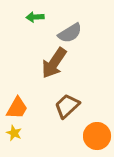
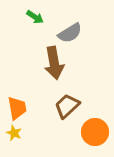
green arrow: rotated 144 degrees counterclockwise
brown arrow: rotated 44 degrees counterclockwise
orange trapezoid: rotated 40 degrees counterclockwise
orange circle: moved 2 px left, 4 px up
